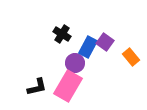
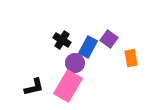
black cross: moved 6 px down
purple square: moved 4 px right, 3 px up
orange rectangle: moved 1 px down; rotated 30 degrees clockwise
black L-shape: moved 3 px left
